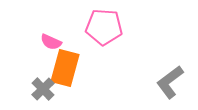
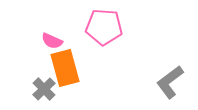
pink semicircle: moved 1 px right, 1 px up
orange rectangle: rotated 30 degrees counterclockwise
gray cross: moved 1 px right
